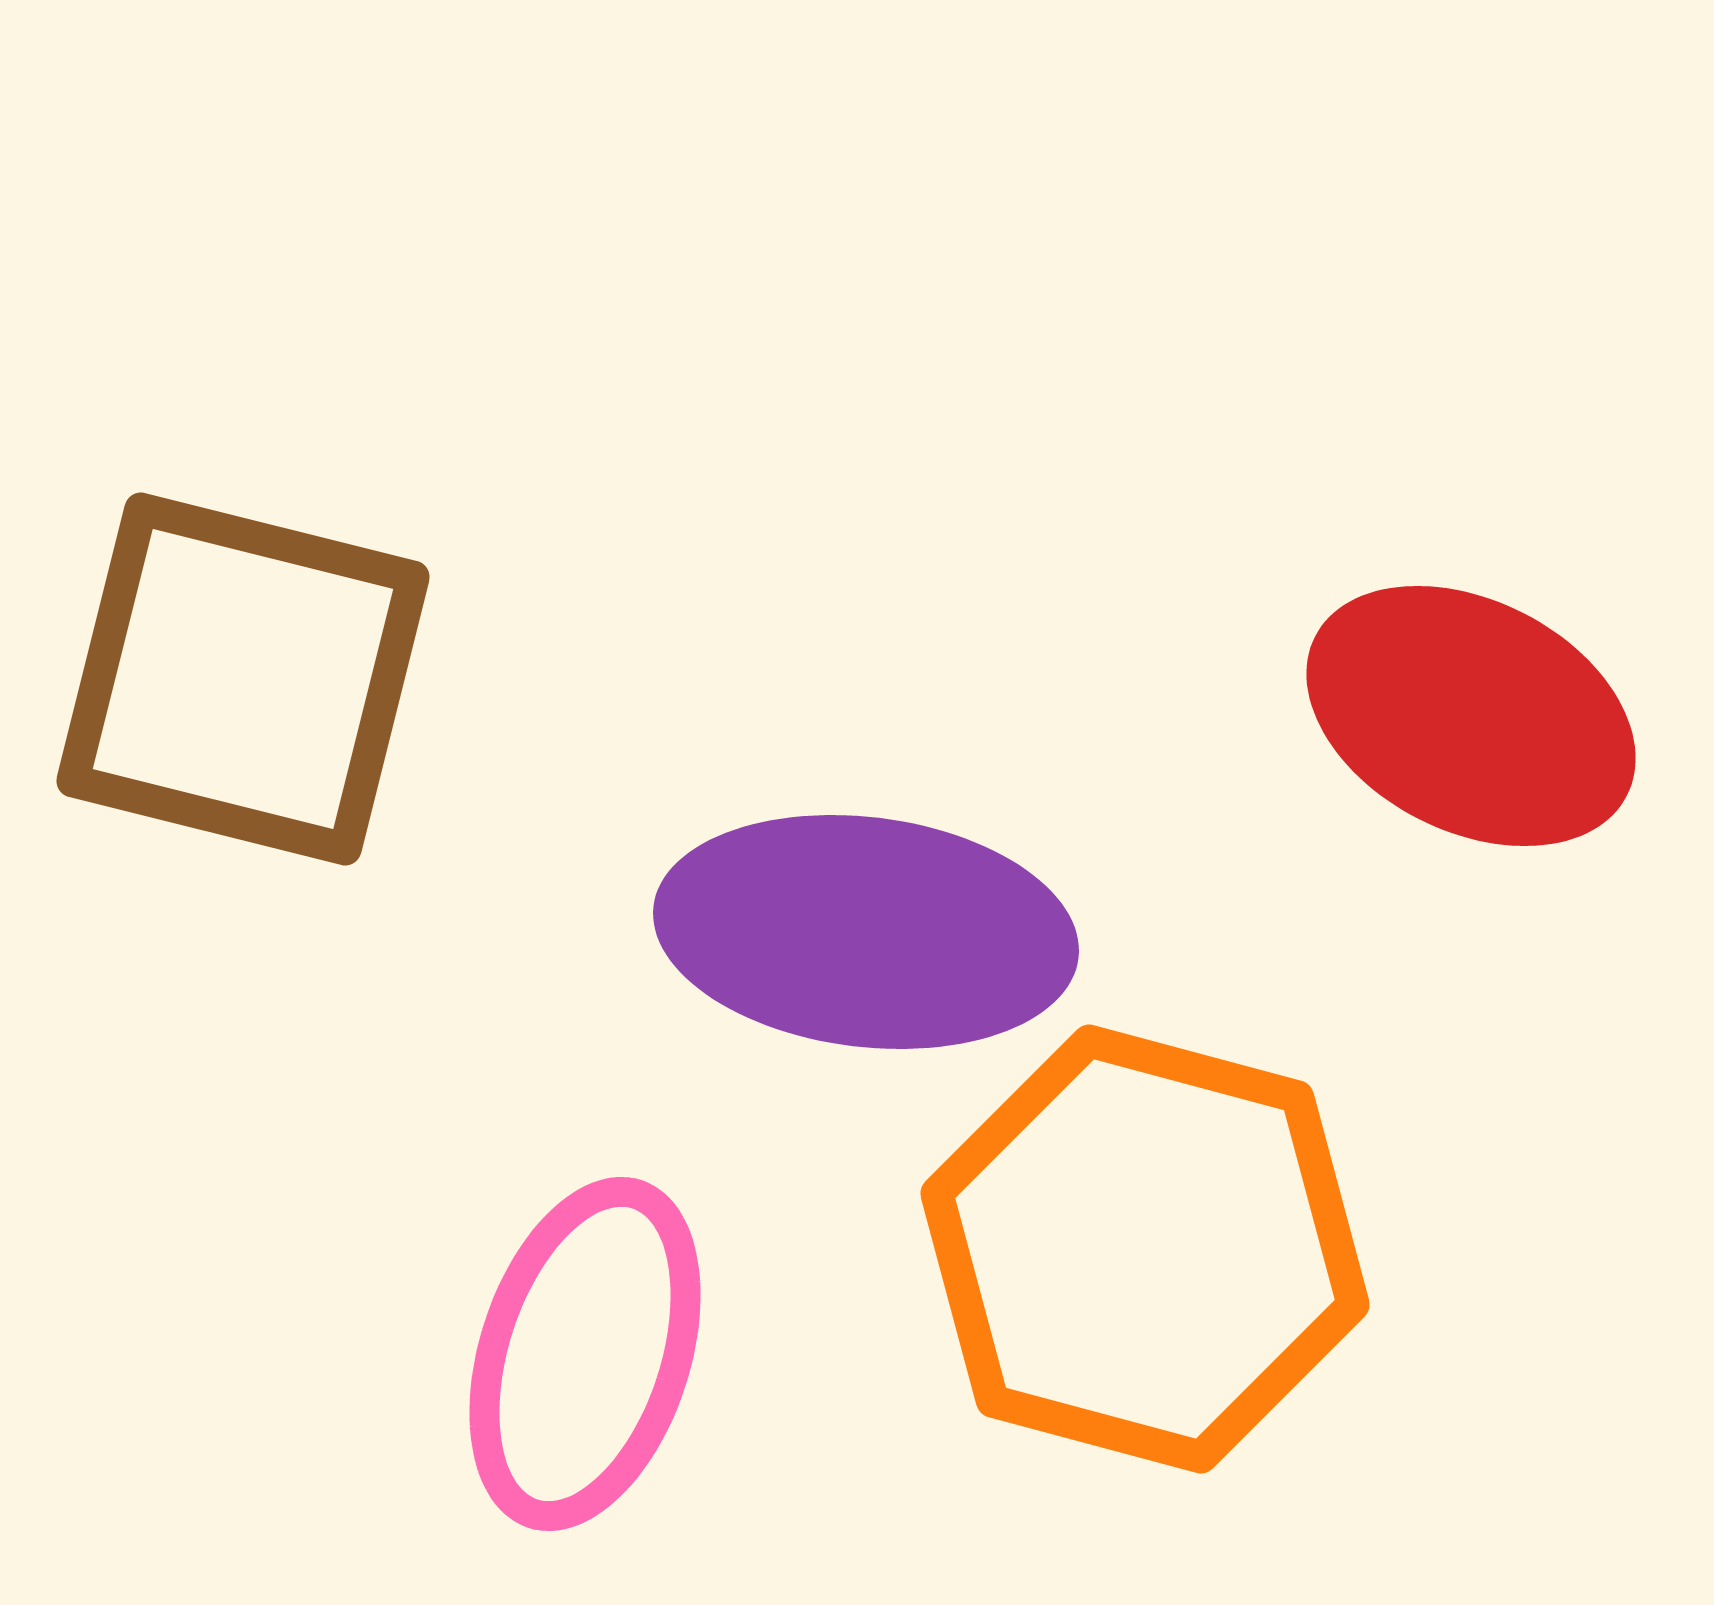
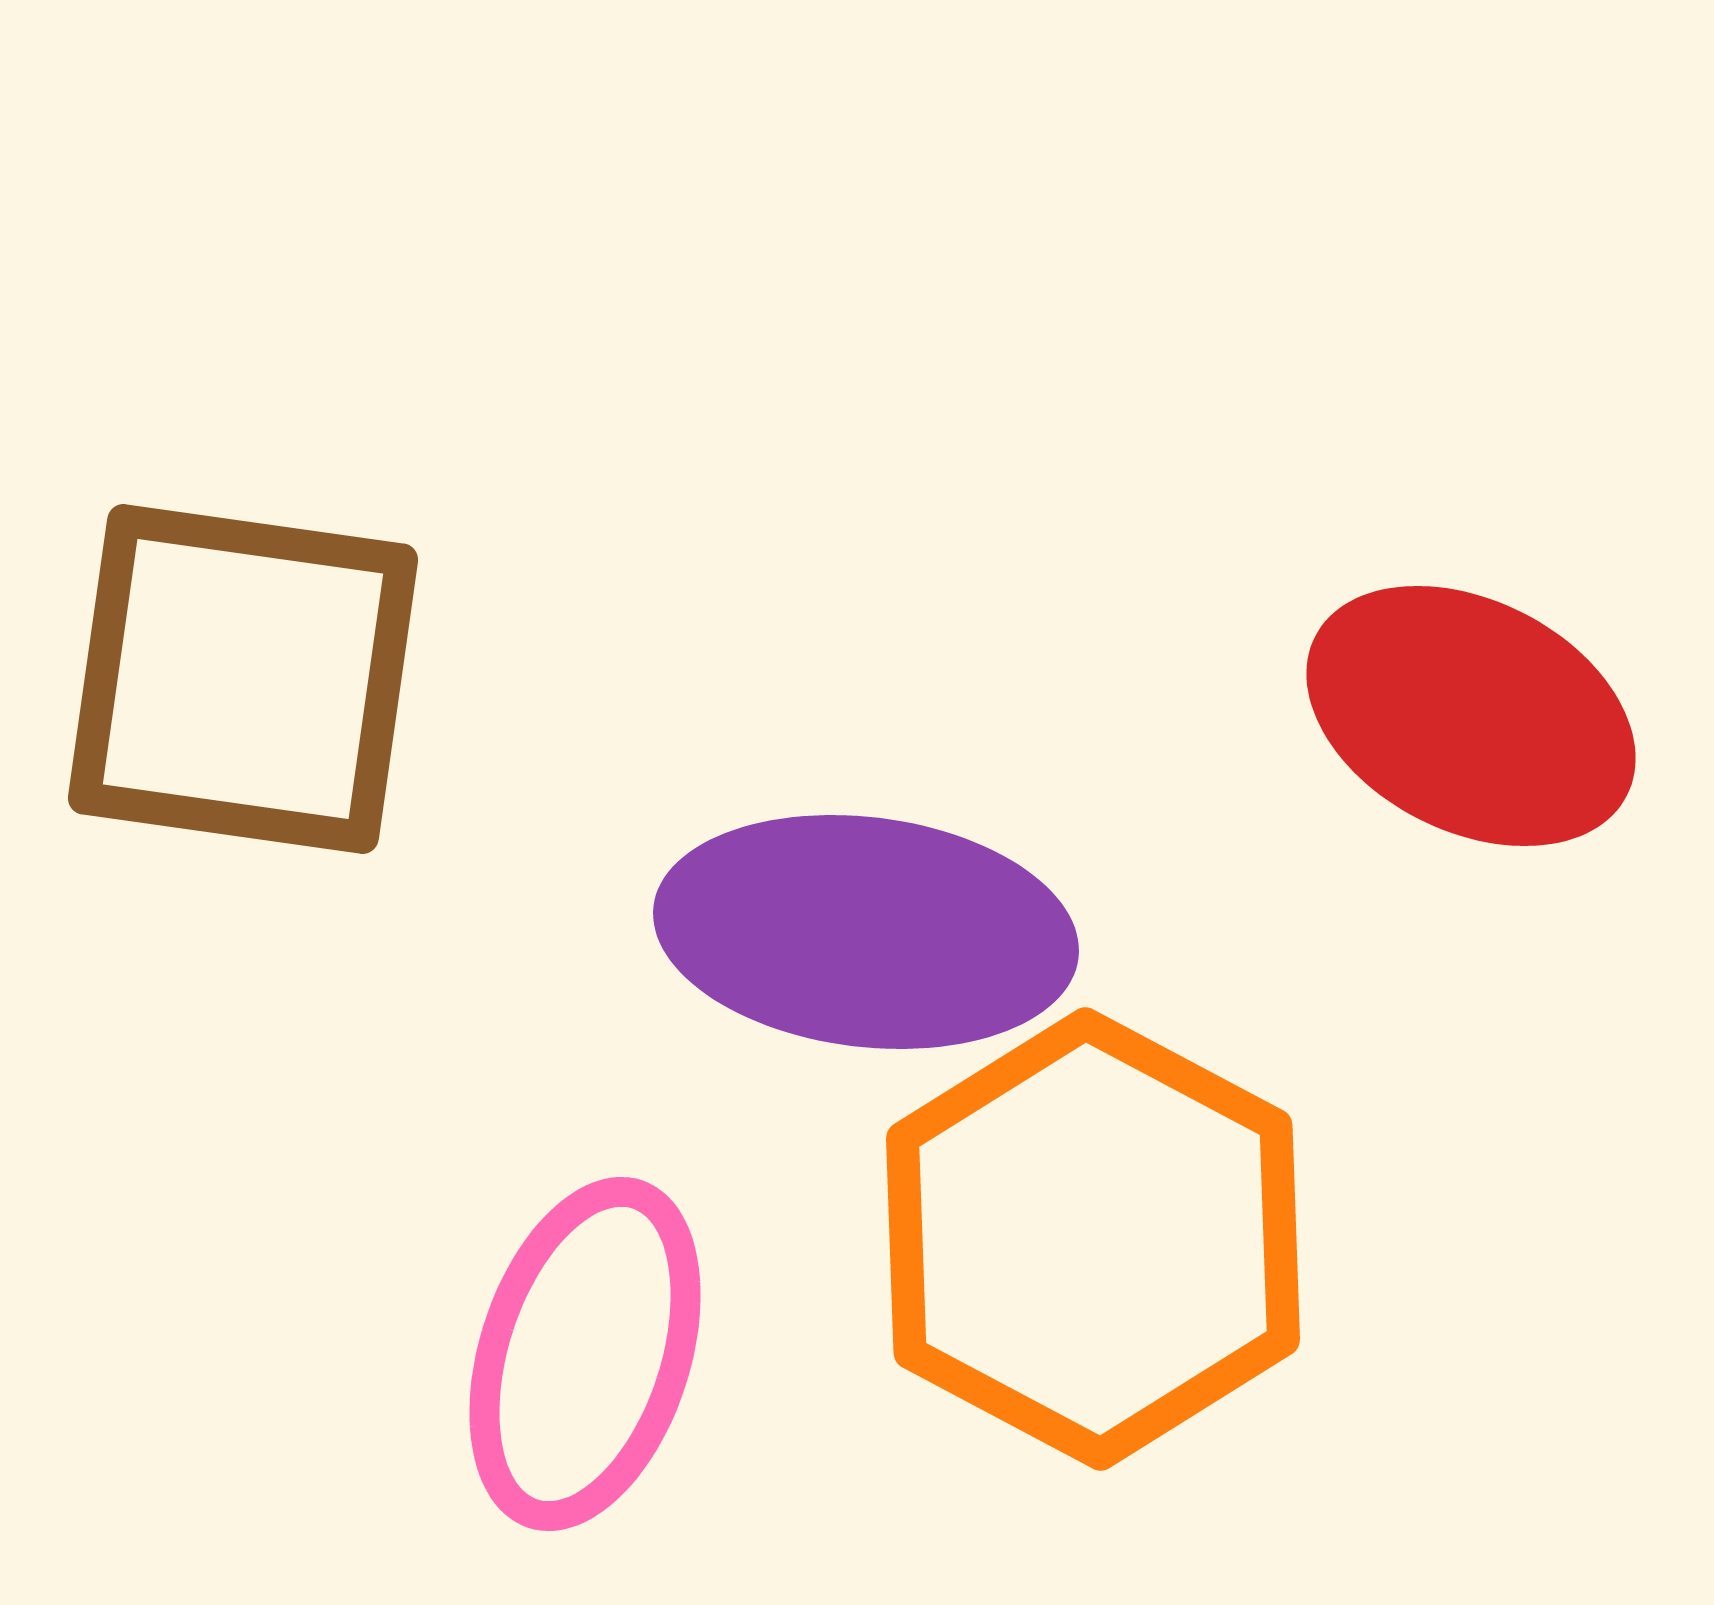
brown square: rotated 6 degrees counterclockwise
orange hexagon: moved 52 px left, 10 px up; rotated 13 degrees clockwise
